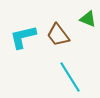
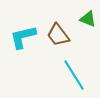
cyan line: moved 4 px right, 2 px up
